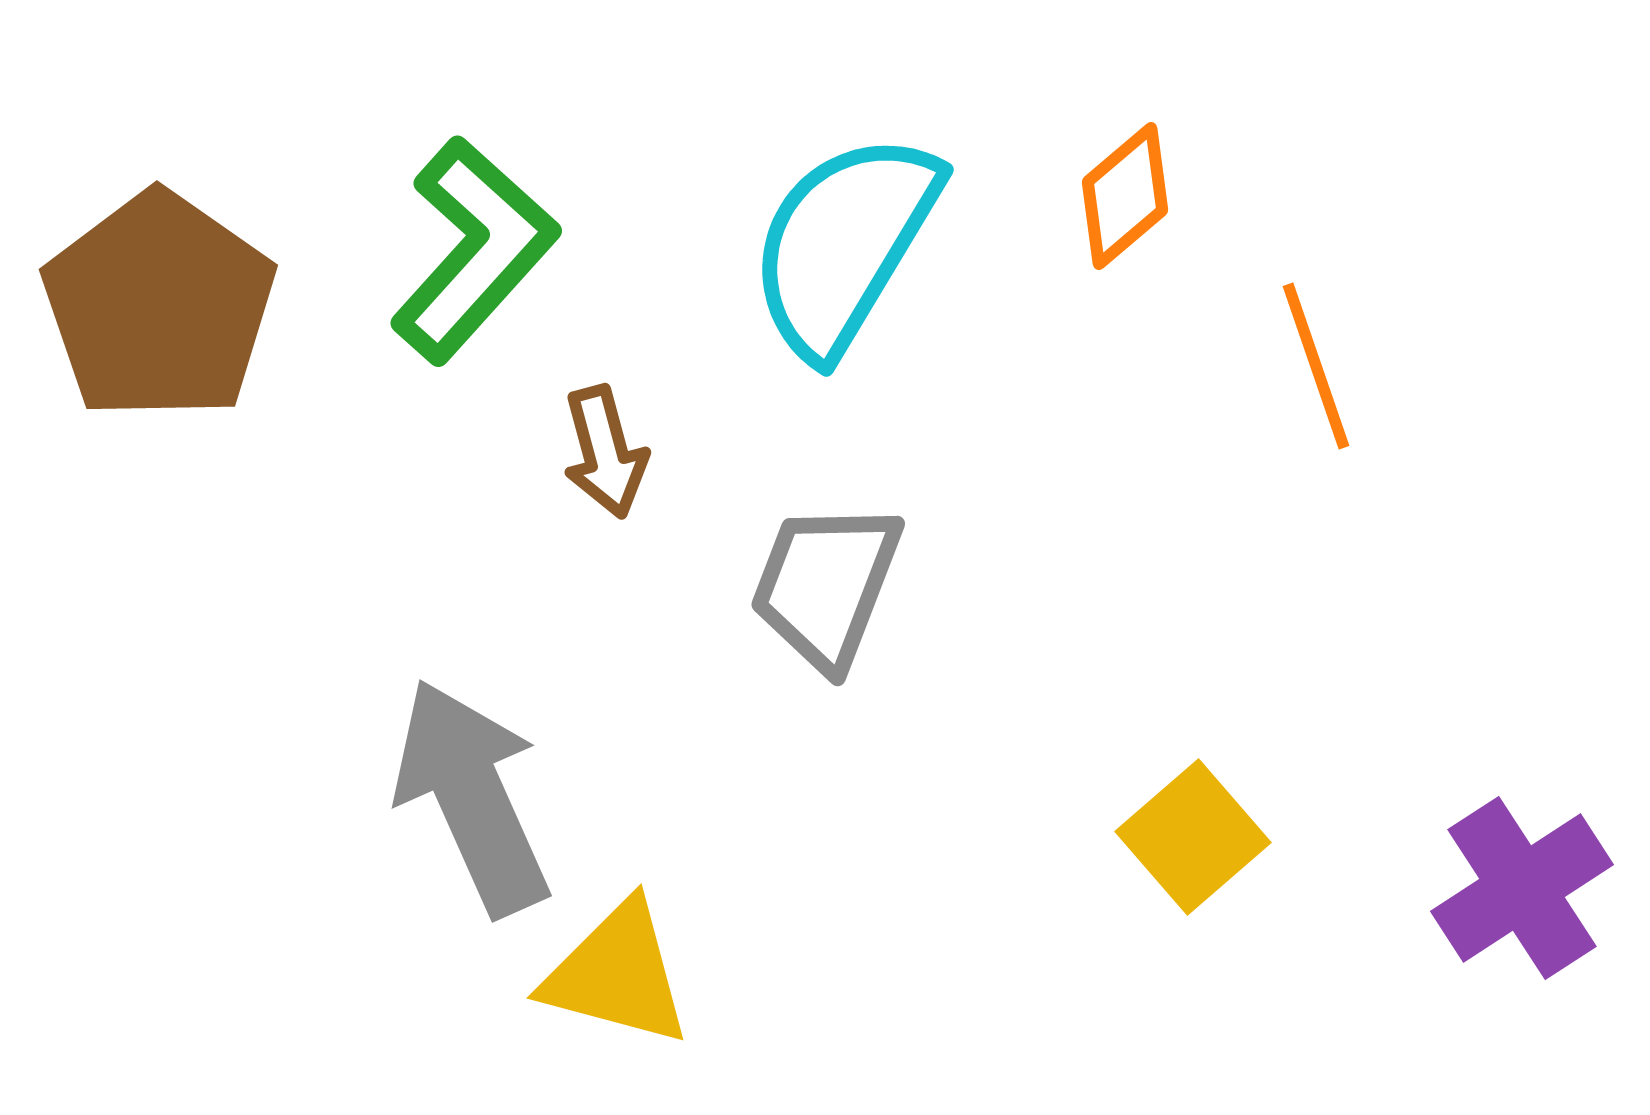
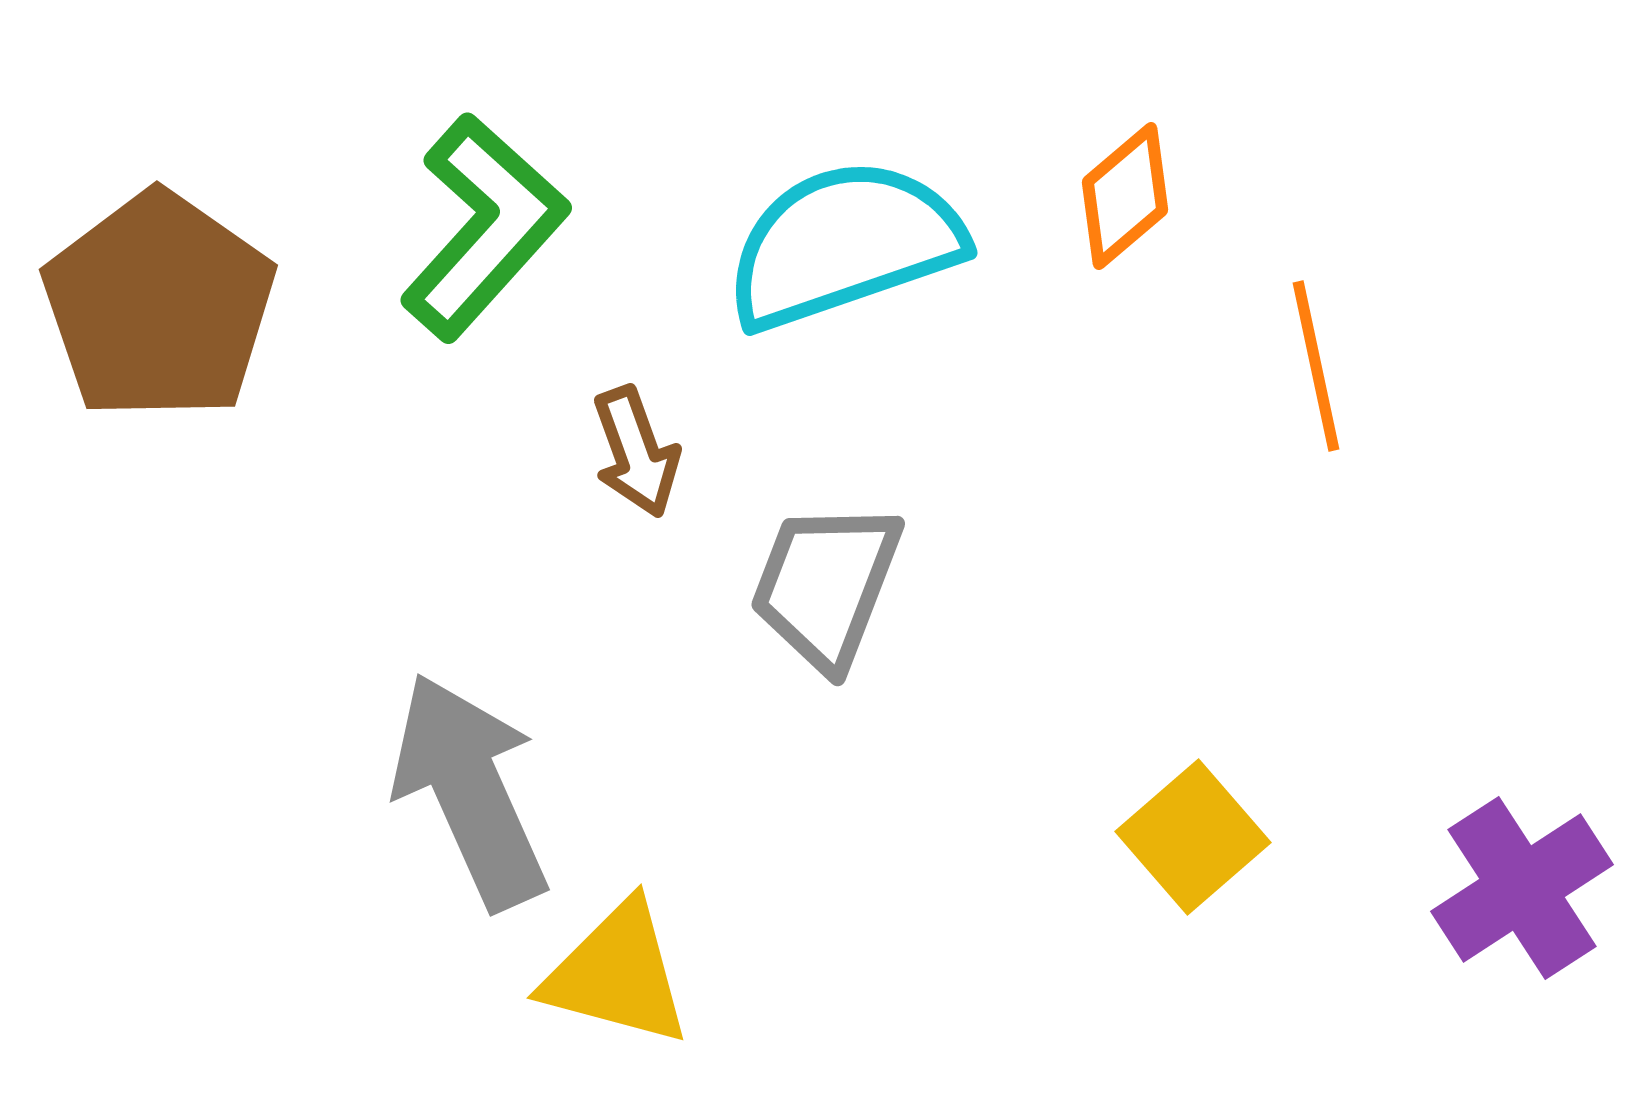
cyan semicircle: rotated 40 degrees clockwise
green L-shape: moved 10 px right, 23 px up
orange line: rotated 7 degrees clockwise
brown arrow: moved 31 px right; rotated 5 degrees counterclockwise
gray arrow: moved 2 px left, 6 px up
